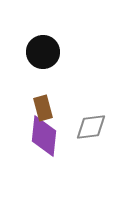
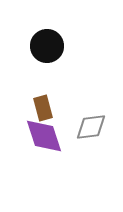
black circle: moved 4 px right, 6 px up
purple diamond: rotated 24 degrees counterclockwise
